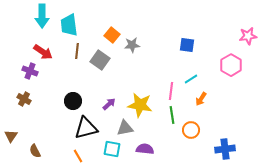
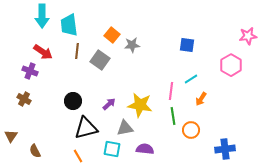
green line: moved 1 px right, 1 px down
